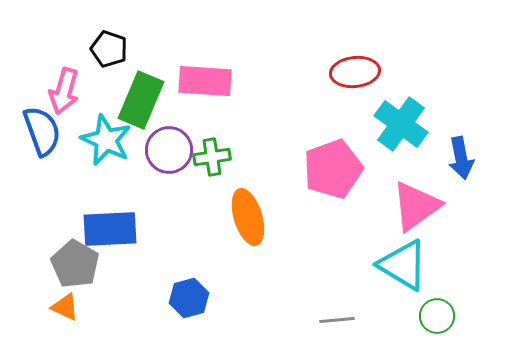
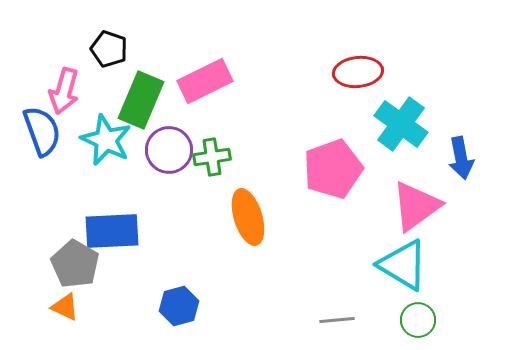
red ellipse: moved 3 px right
pink rectangle: rotated 30 degrees counterclockwise
blue rectangle: moved 2 px right, 2 px down
blue hexagon: moved 10 px left, 8 px down
green circle: moved 19 px left, 4 px down
